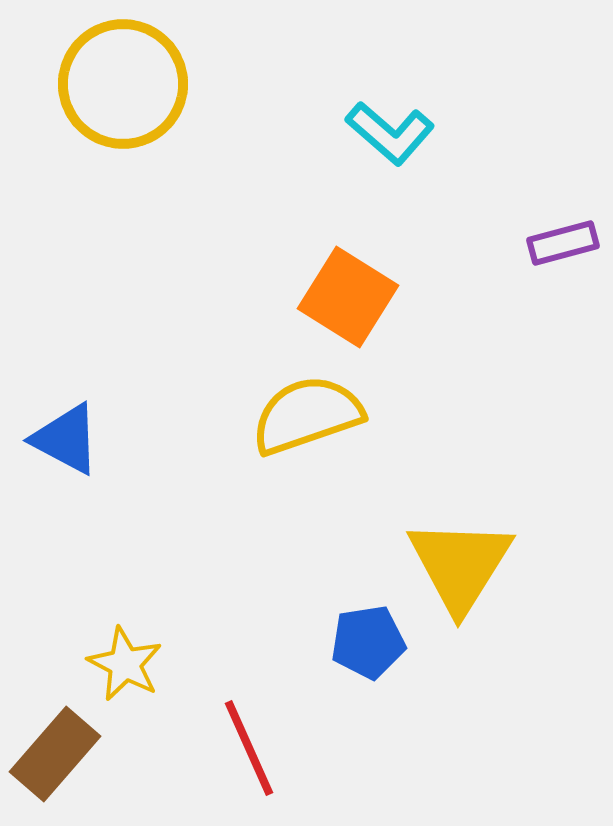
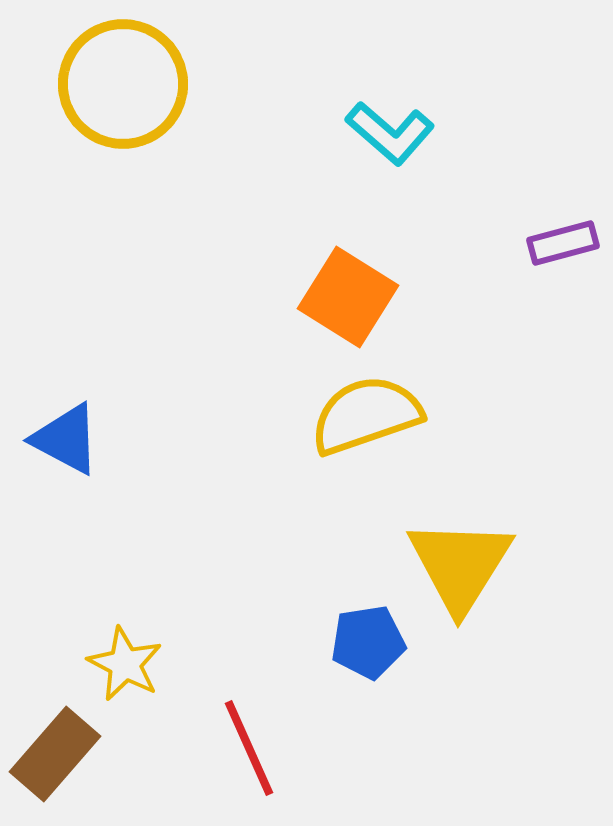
yellow semicircle: moved 59 px right
